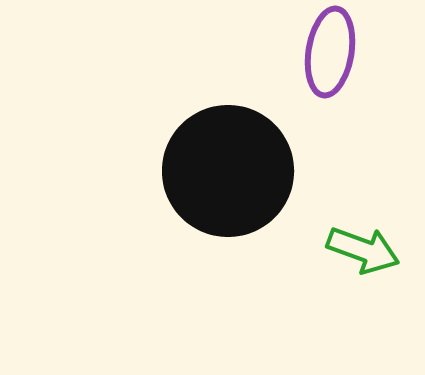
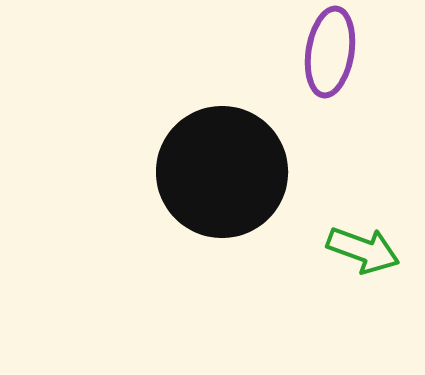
black circle: moved 6 px left, 1 px down
